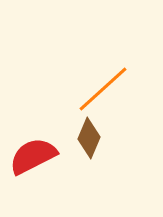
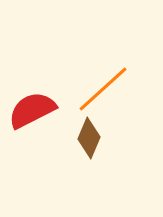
red semicircle: moved 1 px left, 46 px up
